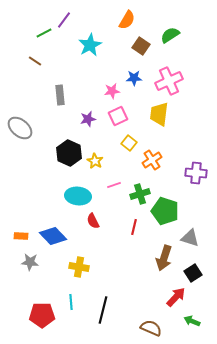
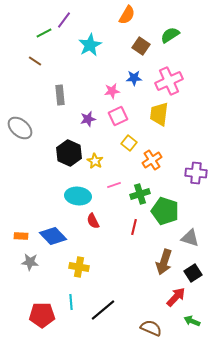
orange semicircle: moved 5 px up
brown arrow: moved 4 px down
black line: rotated 36 degrees clockwise
